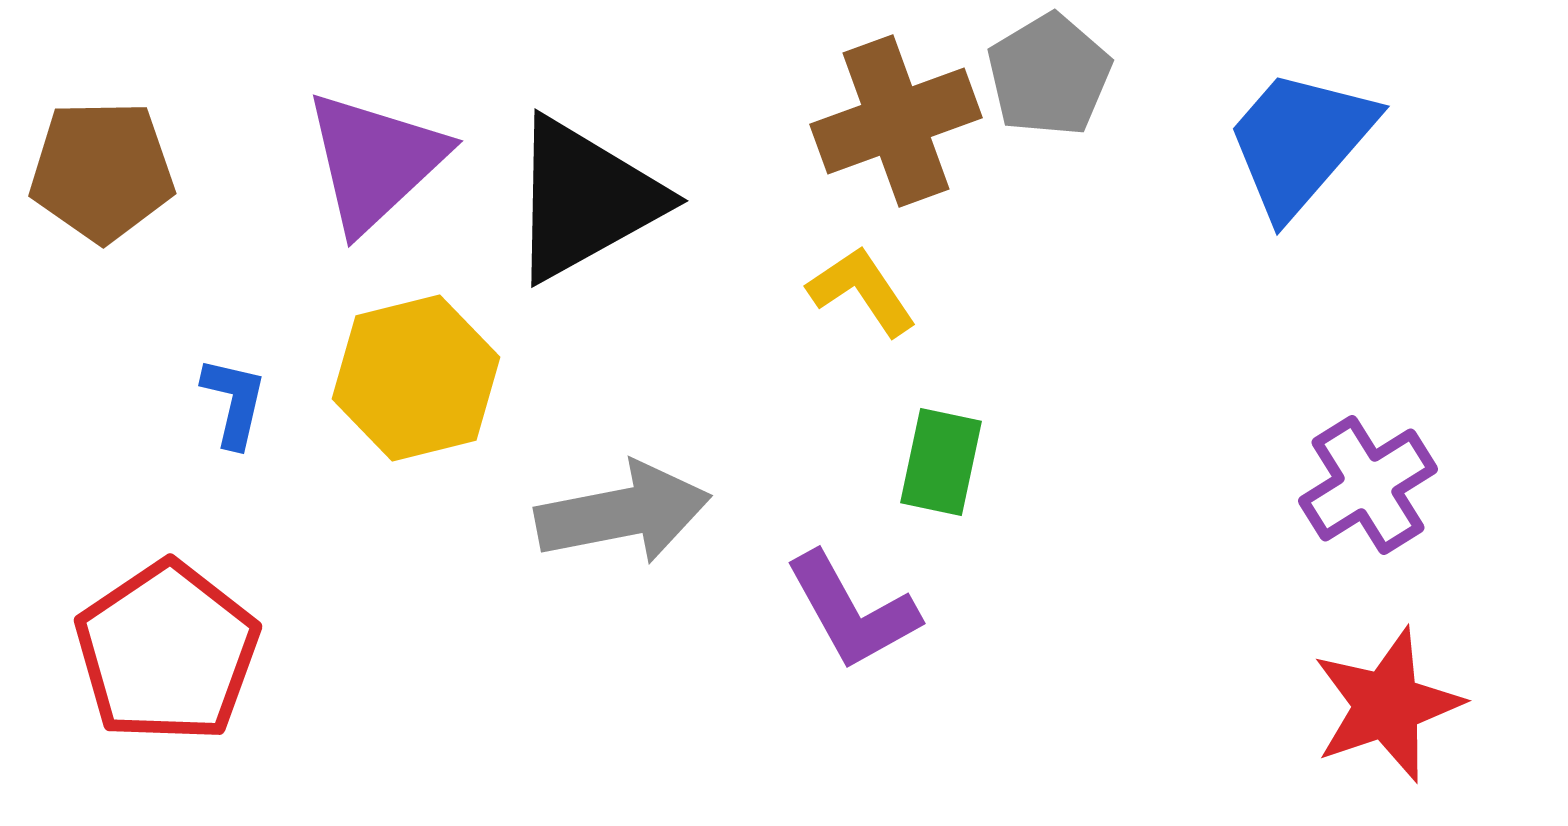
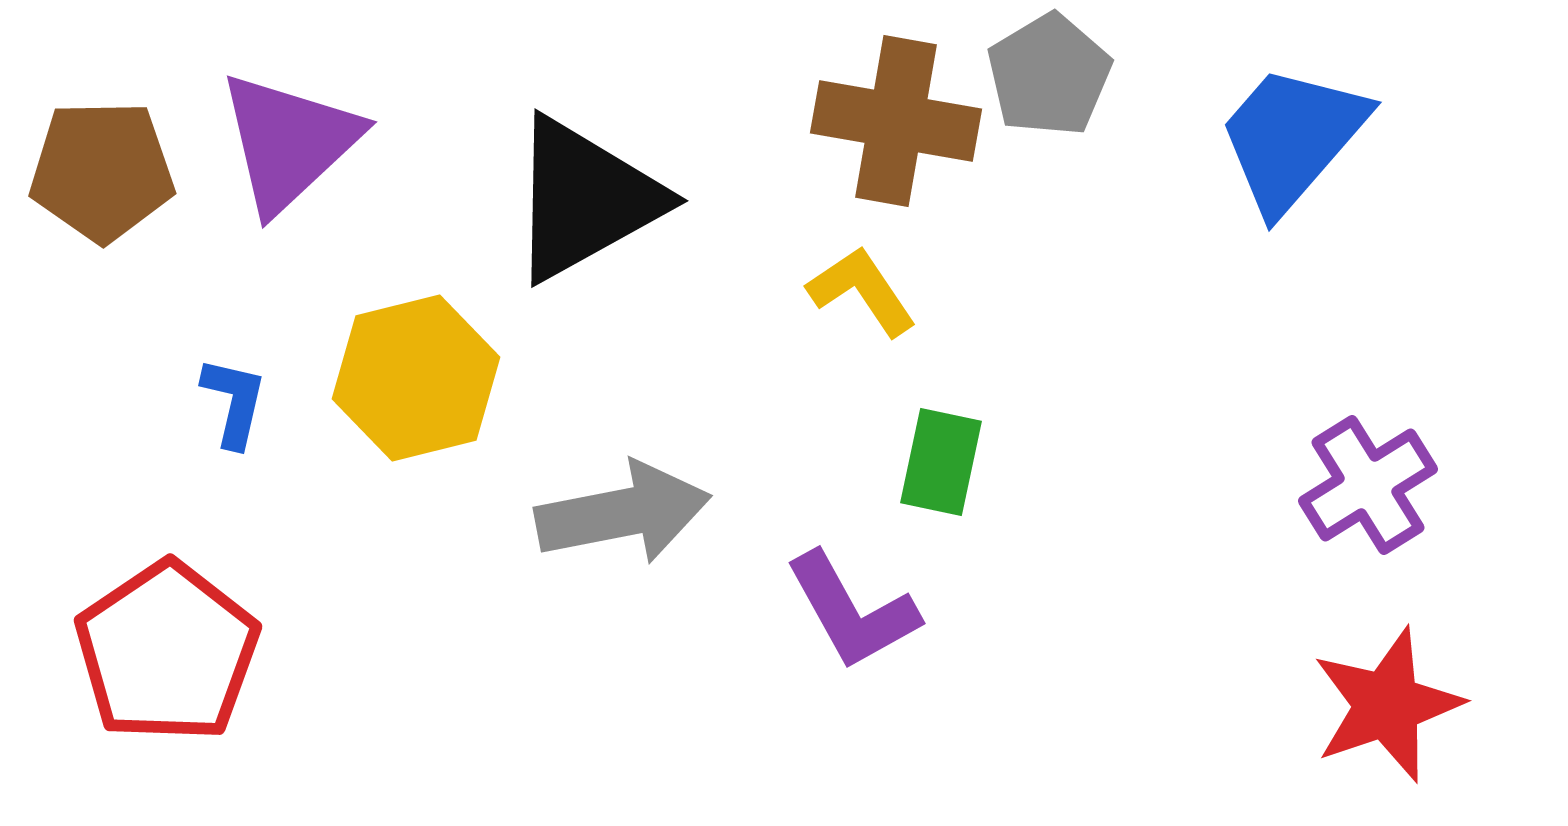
brown cross: rotated 30 degrees clockwise
blue trapezoid: moved 8 px left, 4 px up
purple triangle: moved 86 px left, 19 px up
